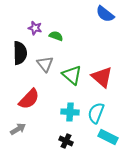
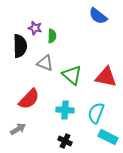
blue semicircle: moved 7 px left, 2 px down
green semicircle: moved 4 px left; rotated 72 degrees clockwise
black semicircle: moved 7 px up
gray triangle: moved 1 px up; rotated 30 degrees counterclockwise
red triangle: moved 4 px right; rotated 30 degrees counterclockwise
cyan cross: moved 5 px left, 2 px up
black cross: moved 1 px left
